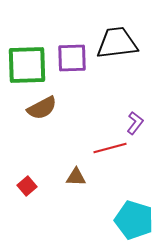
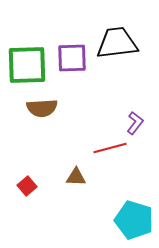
brown semicircle: rotated 24 degrees clockwise
